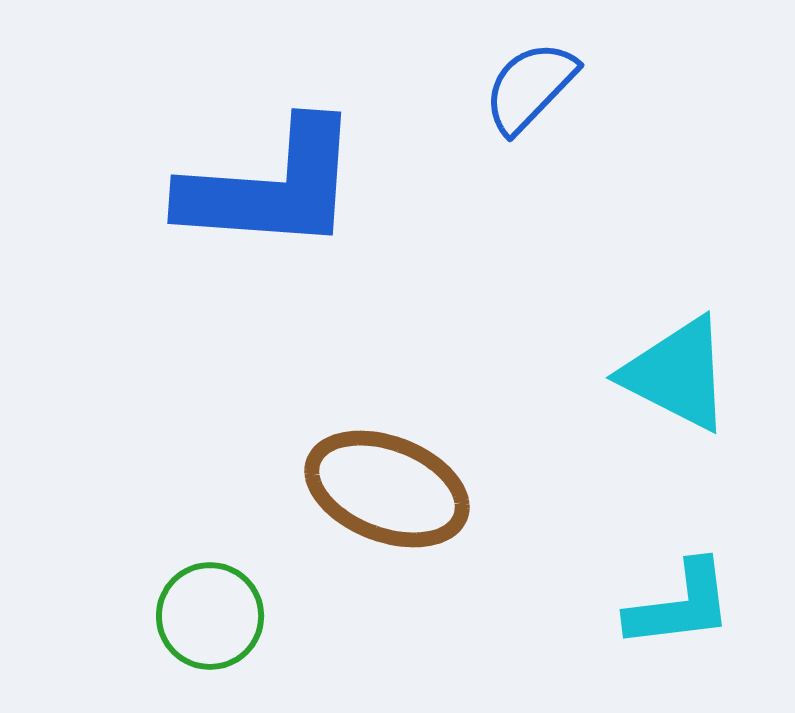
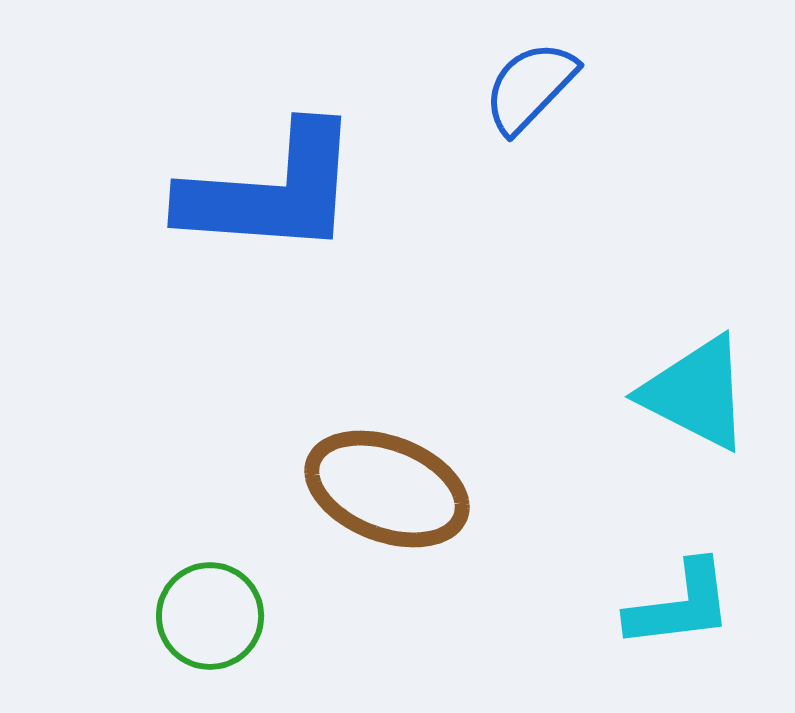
blue L-shape: moved 4 px down
cyan triangle: moved 19 px right, 19 px down
